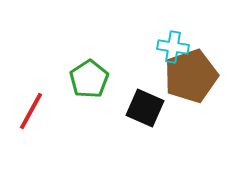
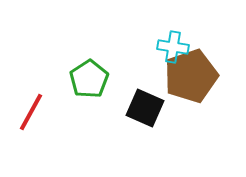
red line: moved 1 px down
